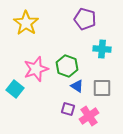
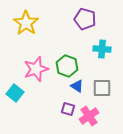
cyan square: moved 4 px down
